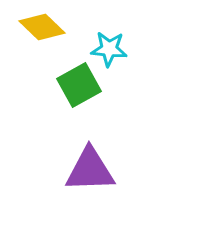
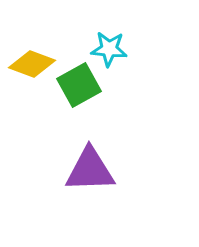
yellow diamond: moved 10 px left, 37 px down; rotated 24 degrees counterclockwise
